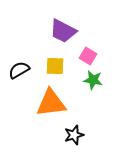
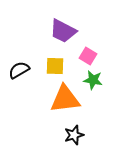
orange triangle: moved 14 px right, 4 px up
